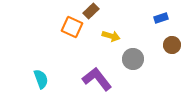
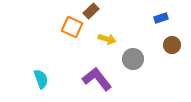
yellow arrow: moved 4 px left, 3 px down
